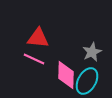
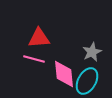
red triangle: moved 1 px right; rotated 10 degrees counterclockwise
pink line: rotated 10 degrees counterclockwise
pink diamond: moved 2 px left, 1 px up; rotated 8 degrees counterclockwise
